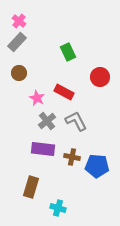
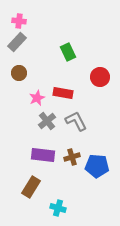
pink cross: rotated 32 degrees counterclockwise
red rectangle: moved 1 px left, 1 px down; rotated 18 degrees counterclockwise
pink star: rotated 21 degrees clockwise
purple rectangle: moved 6 px down
brown cross: rotated 28 degrees counterclockwise
brown rectangle: rotated 15 degrees clockwise
